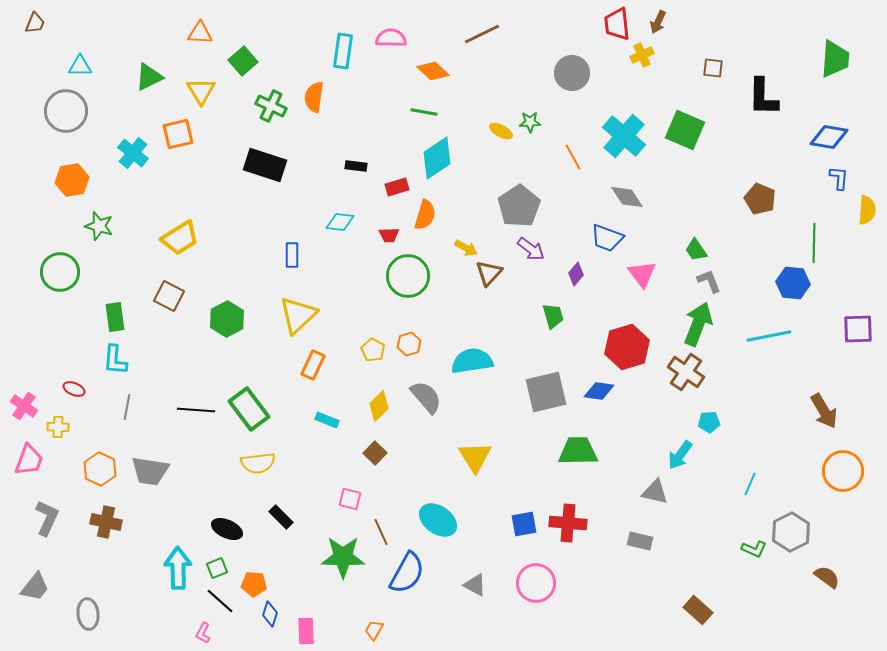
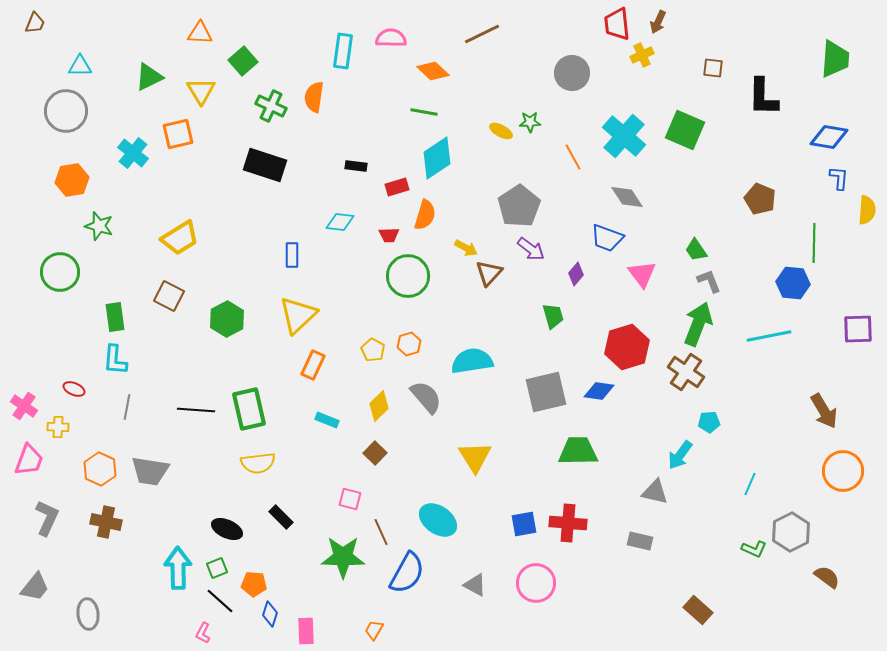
green rectangle at (249, 409): rotated 24 degrees clockwise
